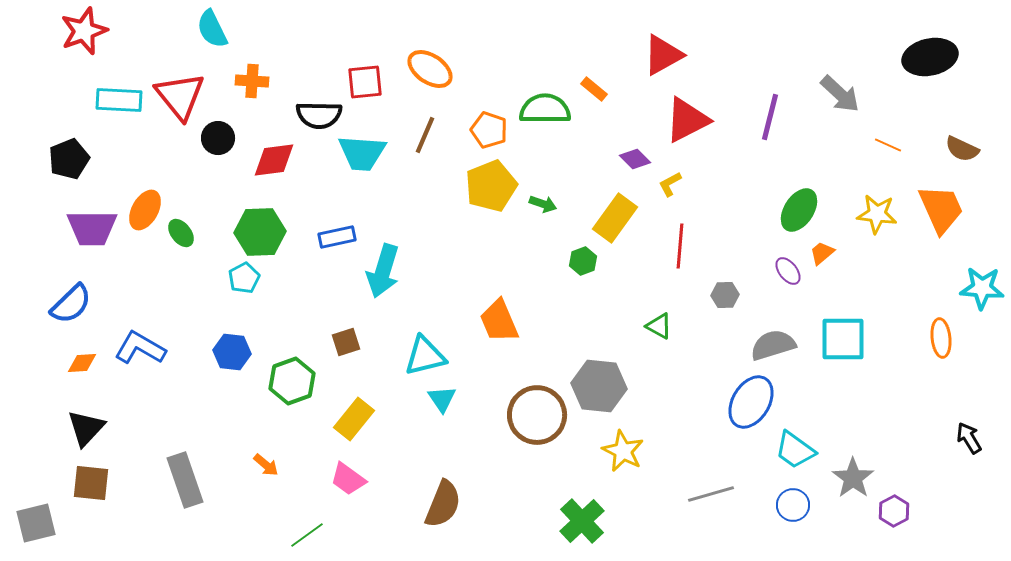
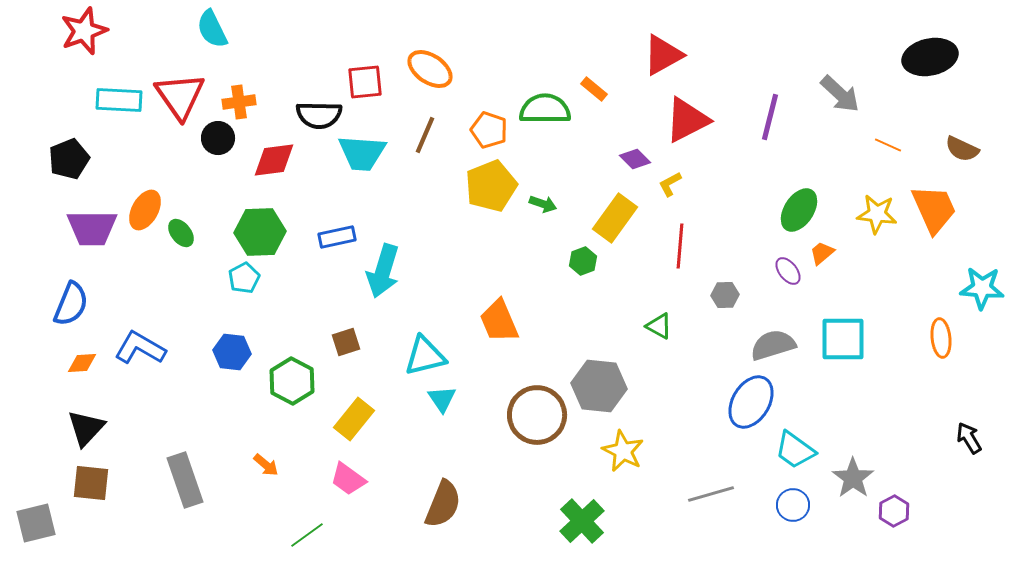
orange cross at (252, 81): moved 13 px left, 21 px down; rotated 12 degrees counterclockwise
red triangle at (180, 96): rotated 4 degrees clockwise
orange trapezoid at (941, 209): moved 7 px left
blue semicircle at (71, 304): rotated 24 degrees counterclockwise
green hexagon at (292, 381): rotated 12 degrees counterclockwise
